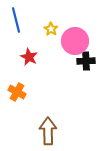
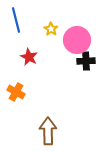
pink circle: moved 2 px right, 1 px up
orange cross: moved 1 px left
